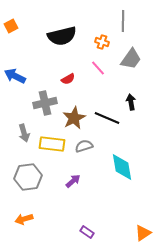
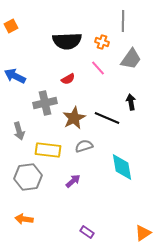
black semicircle: moved 5 px right, 5 px down; rotated 12 degrees clockwise
gray arrow: moved 5 px left, 2 px up
yellow rectangle: moved 4 px left, 6 px down
orange arrow: rotated 24 degrees clockwise
